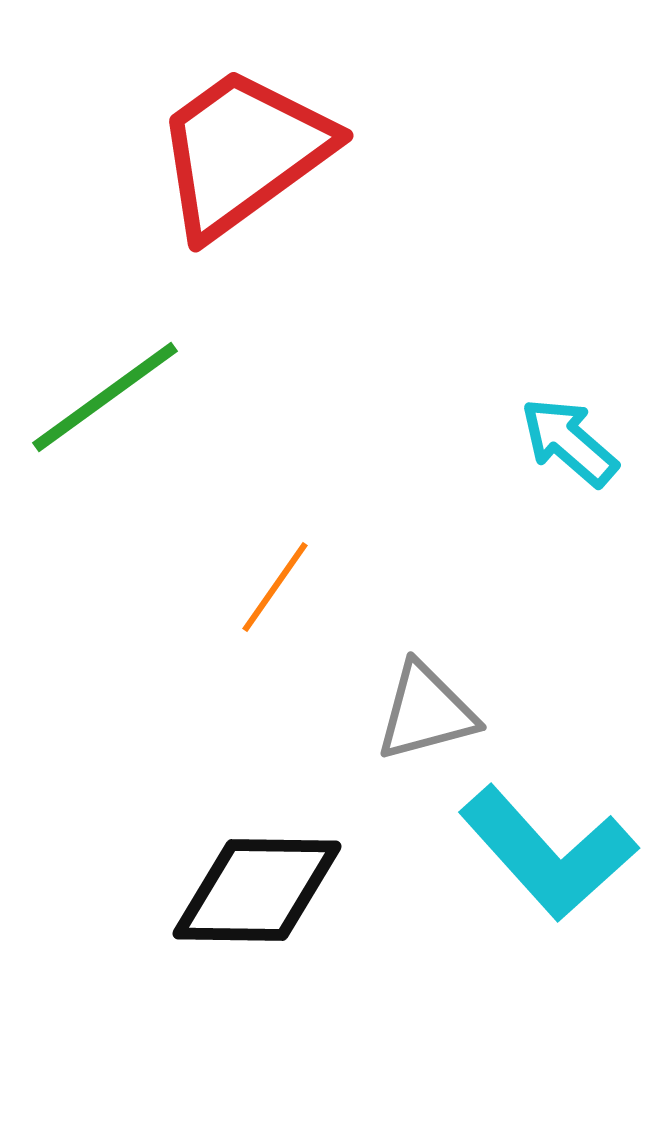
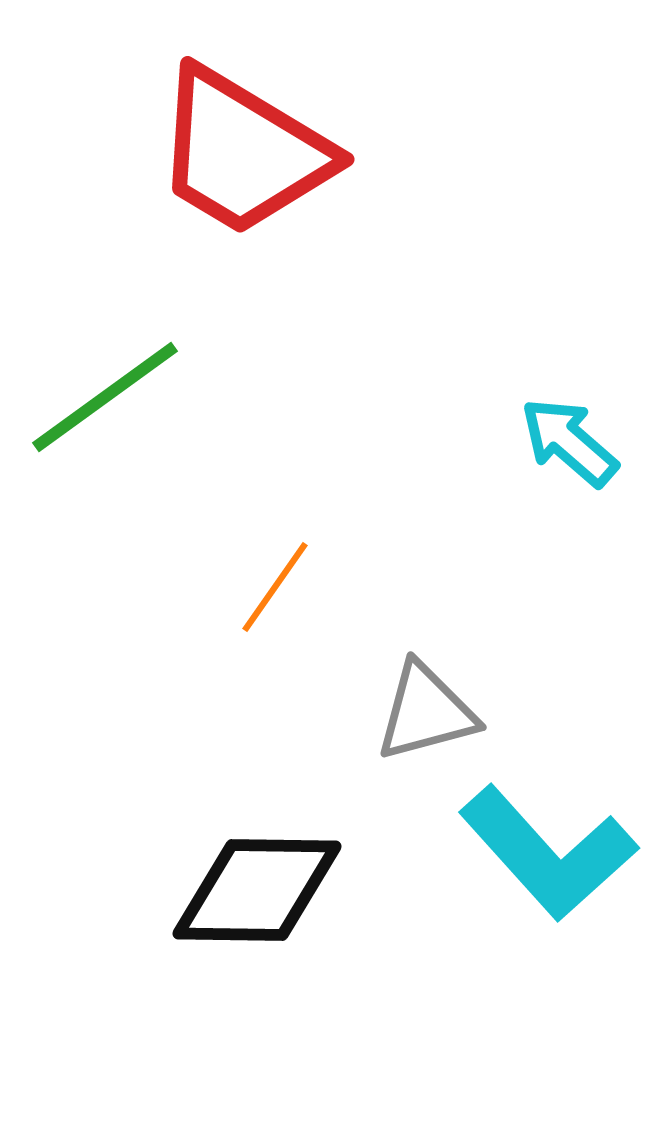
red trapezoid: rotated 113 degrees counterclockwise
